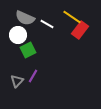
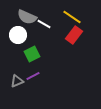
gray semicircle: moved 2 px right, 1 px up
white line: moved 3 px left
red rectangle: moved 6 px left, 5 px down
green square: moved 4 px right, 4 px down
purple line: rotated 32 degrees clockwise
gray triangle: rotated 24 degrees clockwise
